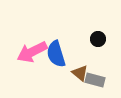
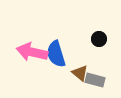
black circle: moved 1 px right
pink arrow: rotated 40 degrees clockwise
